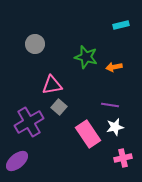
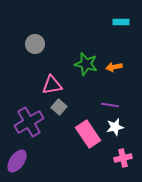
cyan rectangle: moved 3 px up; rotated 14 degrees clockwise
green star: moved 7 px down
purple ellipse: rotated 15 degrees counterclockwise
